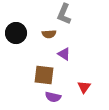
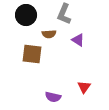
black circle: moved 10 px right, 18 px up
purple triangle: moved 14 px right, 14 px up
brown square: moved 12 px left, 21 px up
